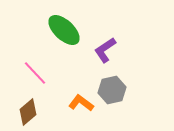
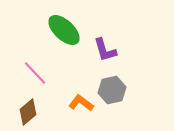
purple L-shape: rotated 72 degrees counterclockwise
